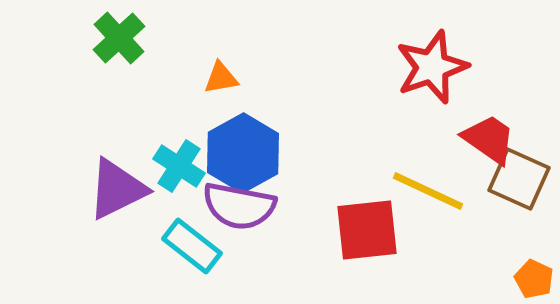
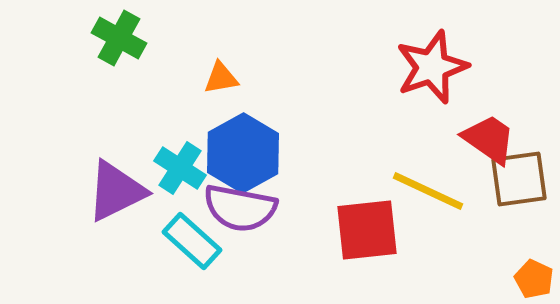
green cross: rotated 18 degrees counterclockwise
cyan cross: moved 1 px right, 2 px down
brown square: rotated 32 degrees counterclockwise
purple triangle: moved 1 px left, 2 px down
purple semicircle: moved 1 px right, 2 px down
cyan rectangle: moved 5 px up; rotated 4 degrees clockwise
